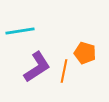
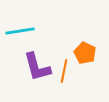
orange pentagon: rotated 10 degrees clockwise
purple L-shape: rotated 108 degrees clockwise
